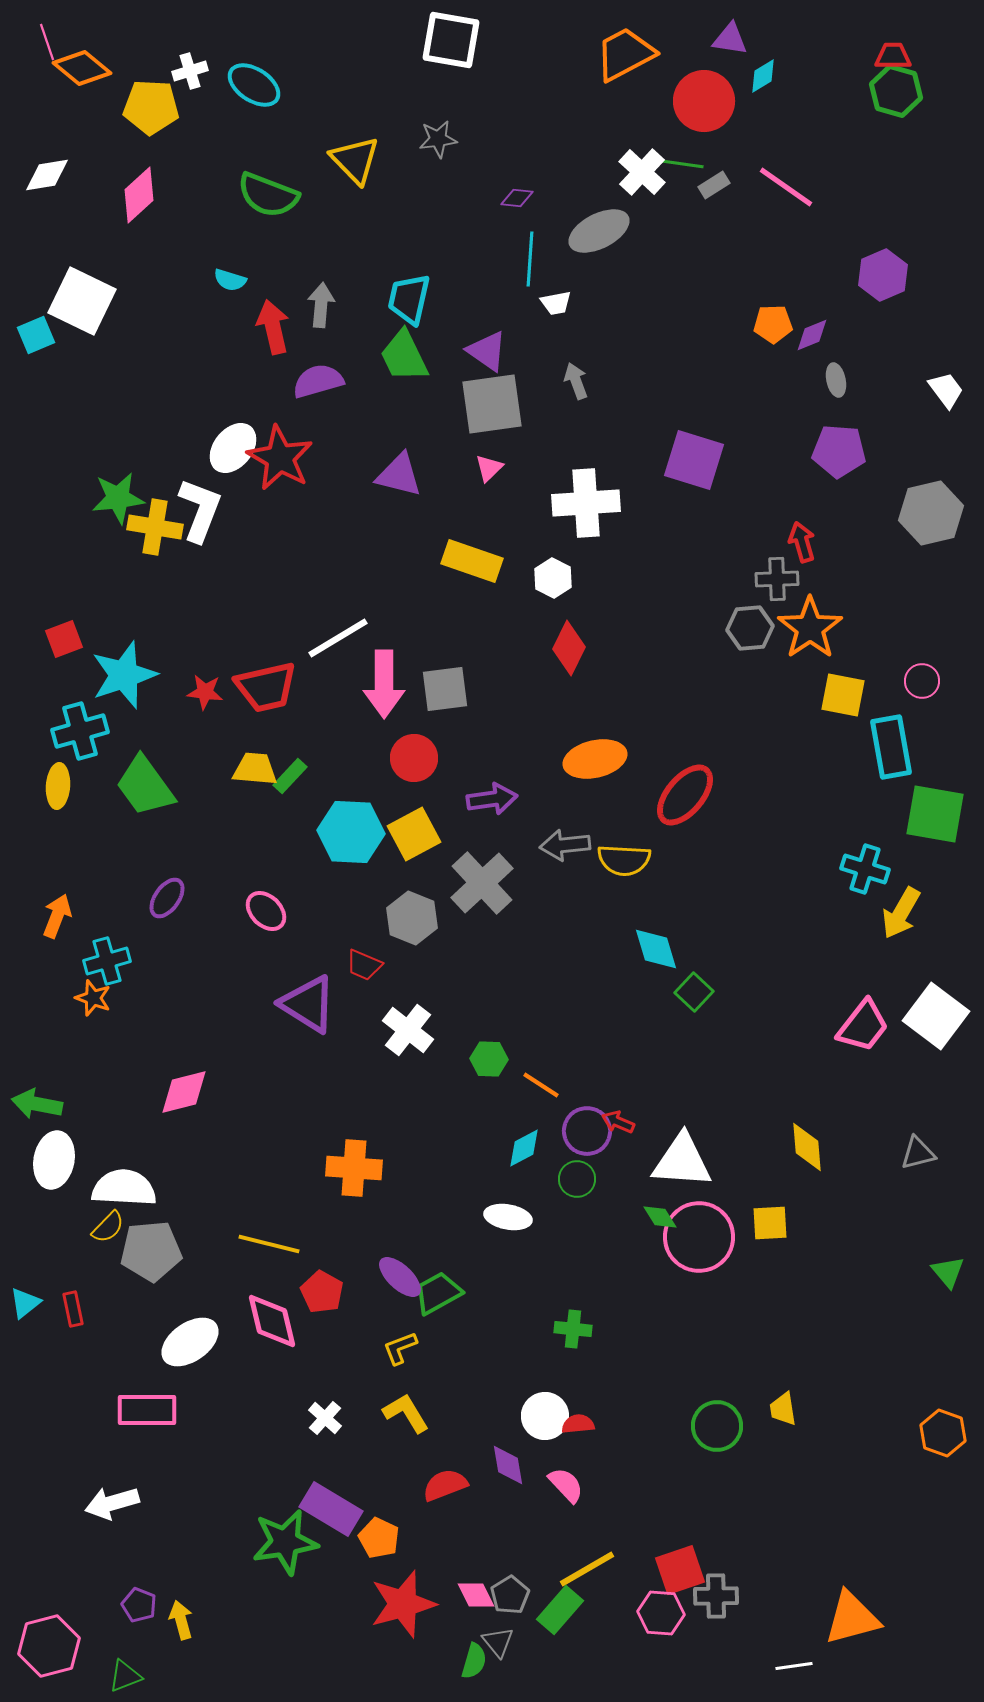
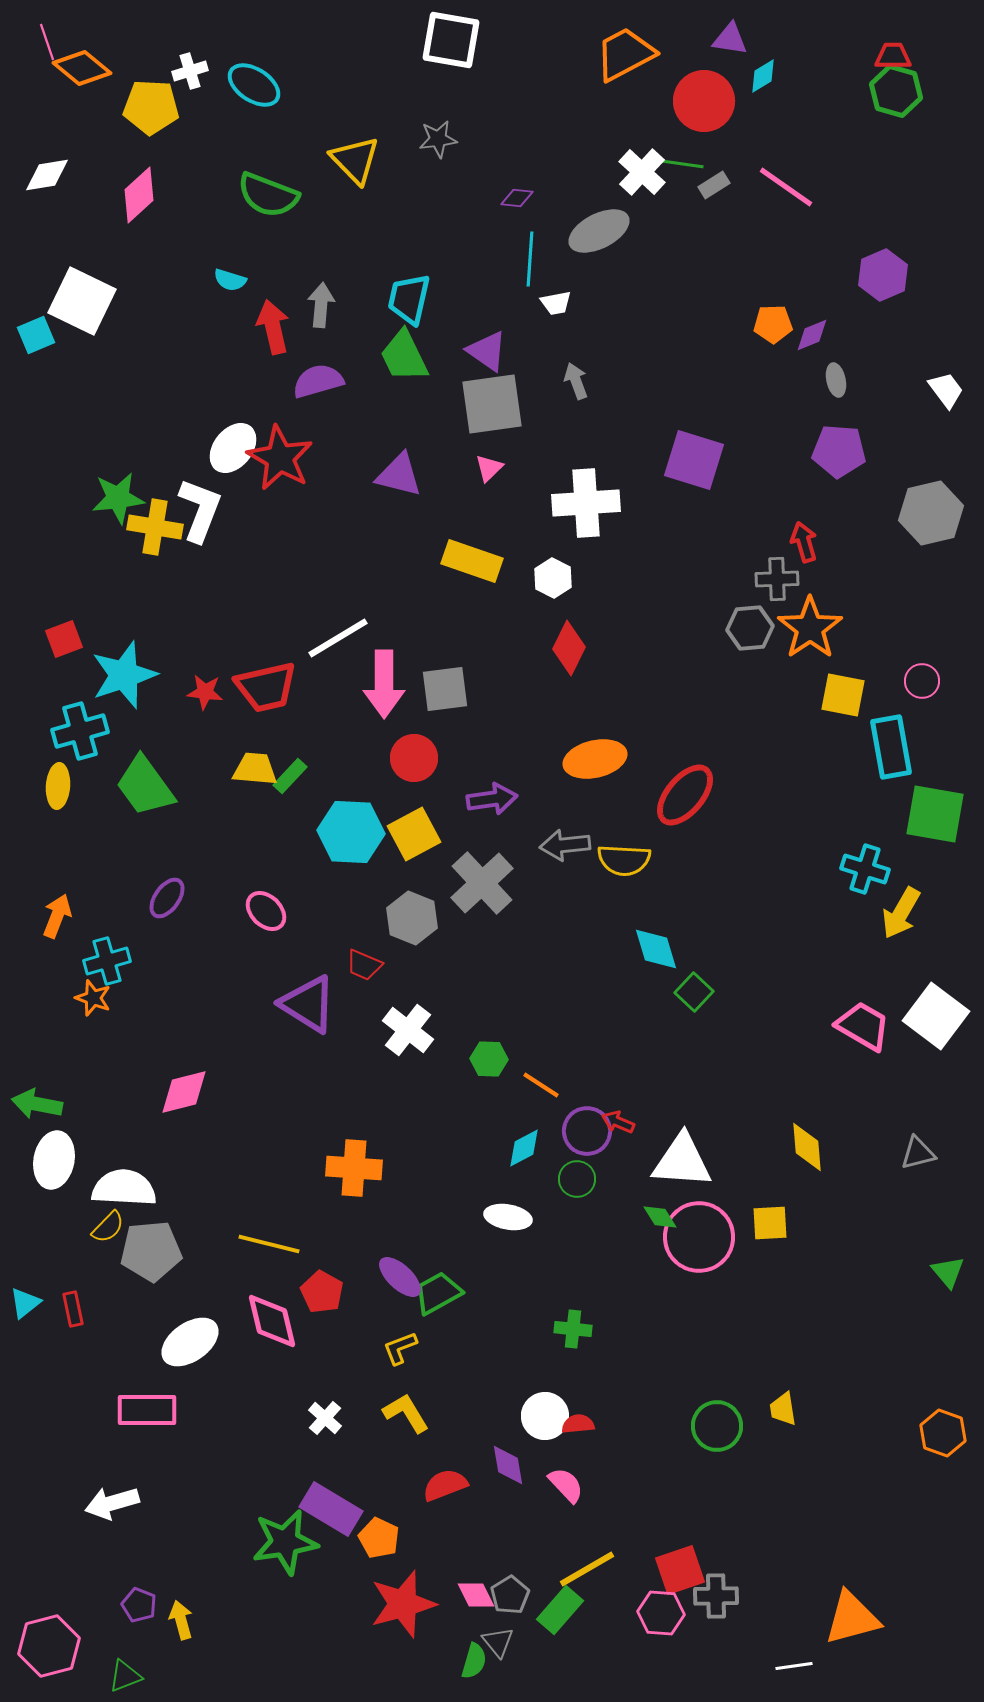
red arrow at (802, 542): moved 2 px right
pink trapezoid at (863, 1026): rotated 98 degrees counterclockwise
